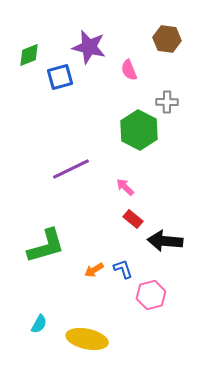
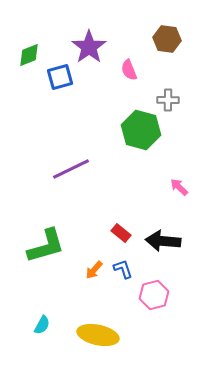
purple star: rotated 24 degrees clockwise
gray cross: moved 1 px right, 2 px up
green hexagon: moved 2 px right; rotated 12 degrees counterclockwise
pink arrow: moved 54 px right
red rectangle: moved 12 px left, 14 px down
black arrow: moved 2 px left
orange arrow: rotated 18 degrees counterclockwise
pink hexagon: moved 3 px right
cyan semicircle: moved 3 px right, 1 px down
yellow ellipse: moved 11 px right, 4 px up
